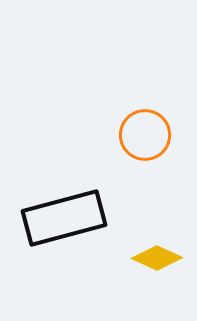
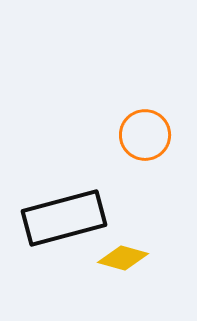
yellow diamond: moved 34 px left; rotated 9 degrees counterclockwise
